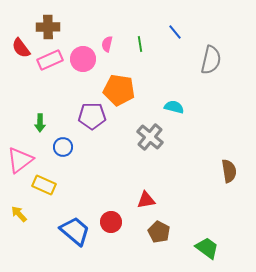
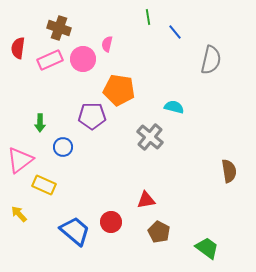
brown cross: moved 11 px right, 1 px down; rotated 20 degrees clockwise
green line: moved 8 px right, 27 px up
red semicircle: moved 3 px left; rotated 45 degrees clockwise
